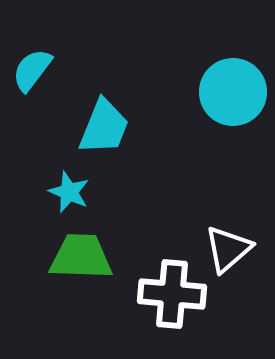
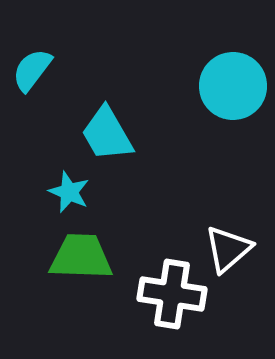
cyan circle: moved 6 px up
cyan trapezoid: moved 3 px right, 7 px down; rotated 128 degrees clockwise
white cross: rotated 4 degrees clockwise
